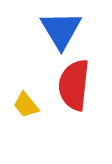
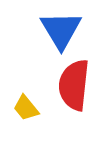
yellow trapezoid: moved 3 px down
